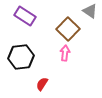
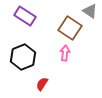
brown square: moved 2 px right, 1 px up; rotated 10 degrees counterclockwise
black hexagon: moved 2 px right; rotated 15 degrees counterclockwise
